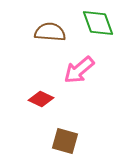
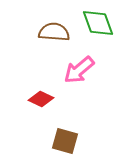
brown semicircle: moved 4 px right
